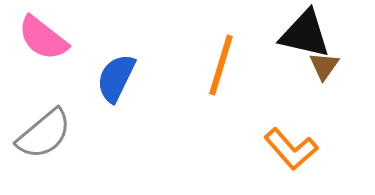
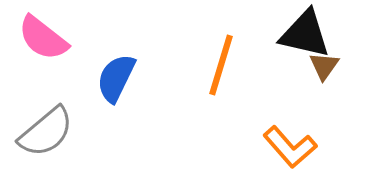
gray semicircle: moved 2 px right, 2 px up
orange L-shape: moved 1 px left, 2 px up
